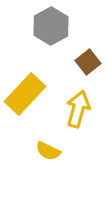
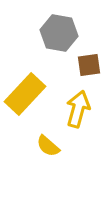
gray hexagon: moved 8 px right, 7 px down; rotated 21 degrees counterclockwise
brown square: moved 1 px right, 3 px down; rotated 30 degrees clockwise
yellow semicircle: moved 5 px up; rotated 15 degrees clockwise
